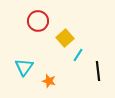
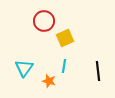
red circle: moved 6 px right
yellow square: rotated 18 degrees clockwise
cyan line: moved 14 px left, 11 px down; rotated 24 degrees counterclockwise
cyan triangle: moved 1 px down
